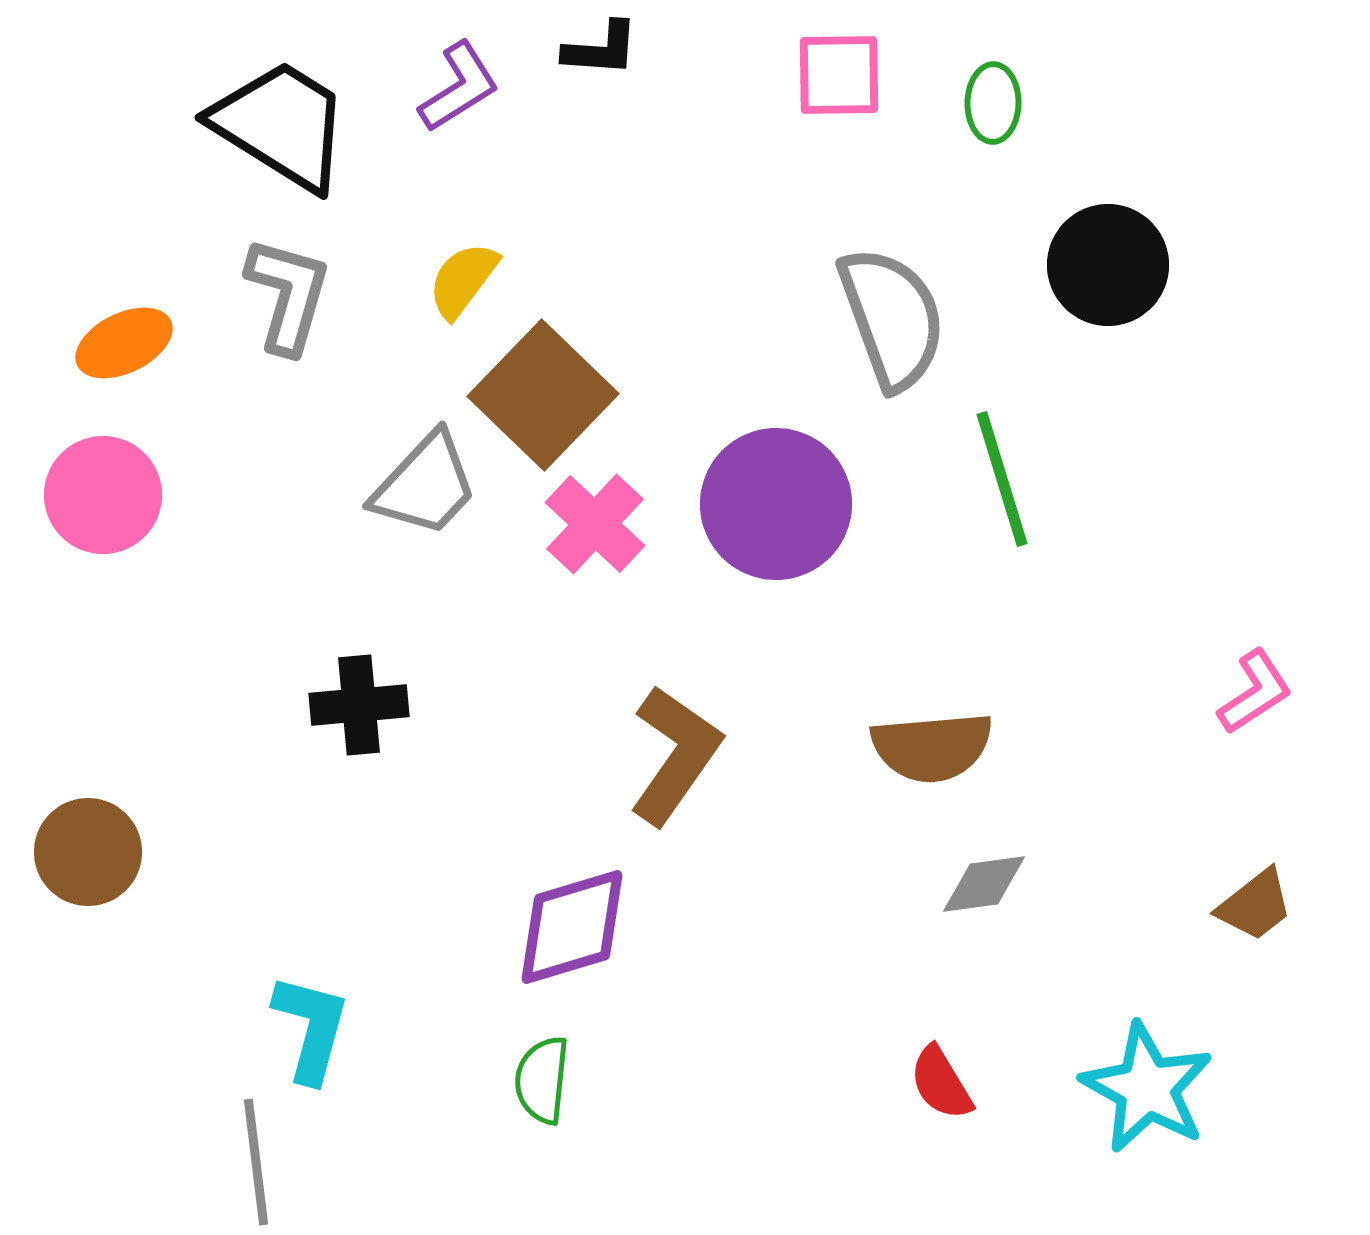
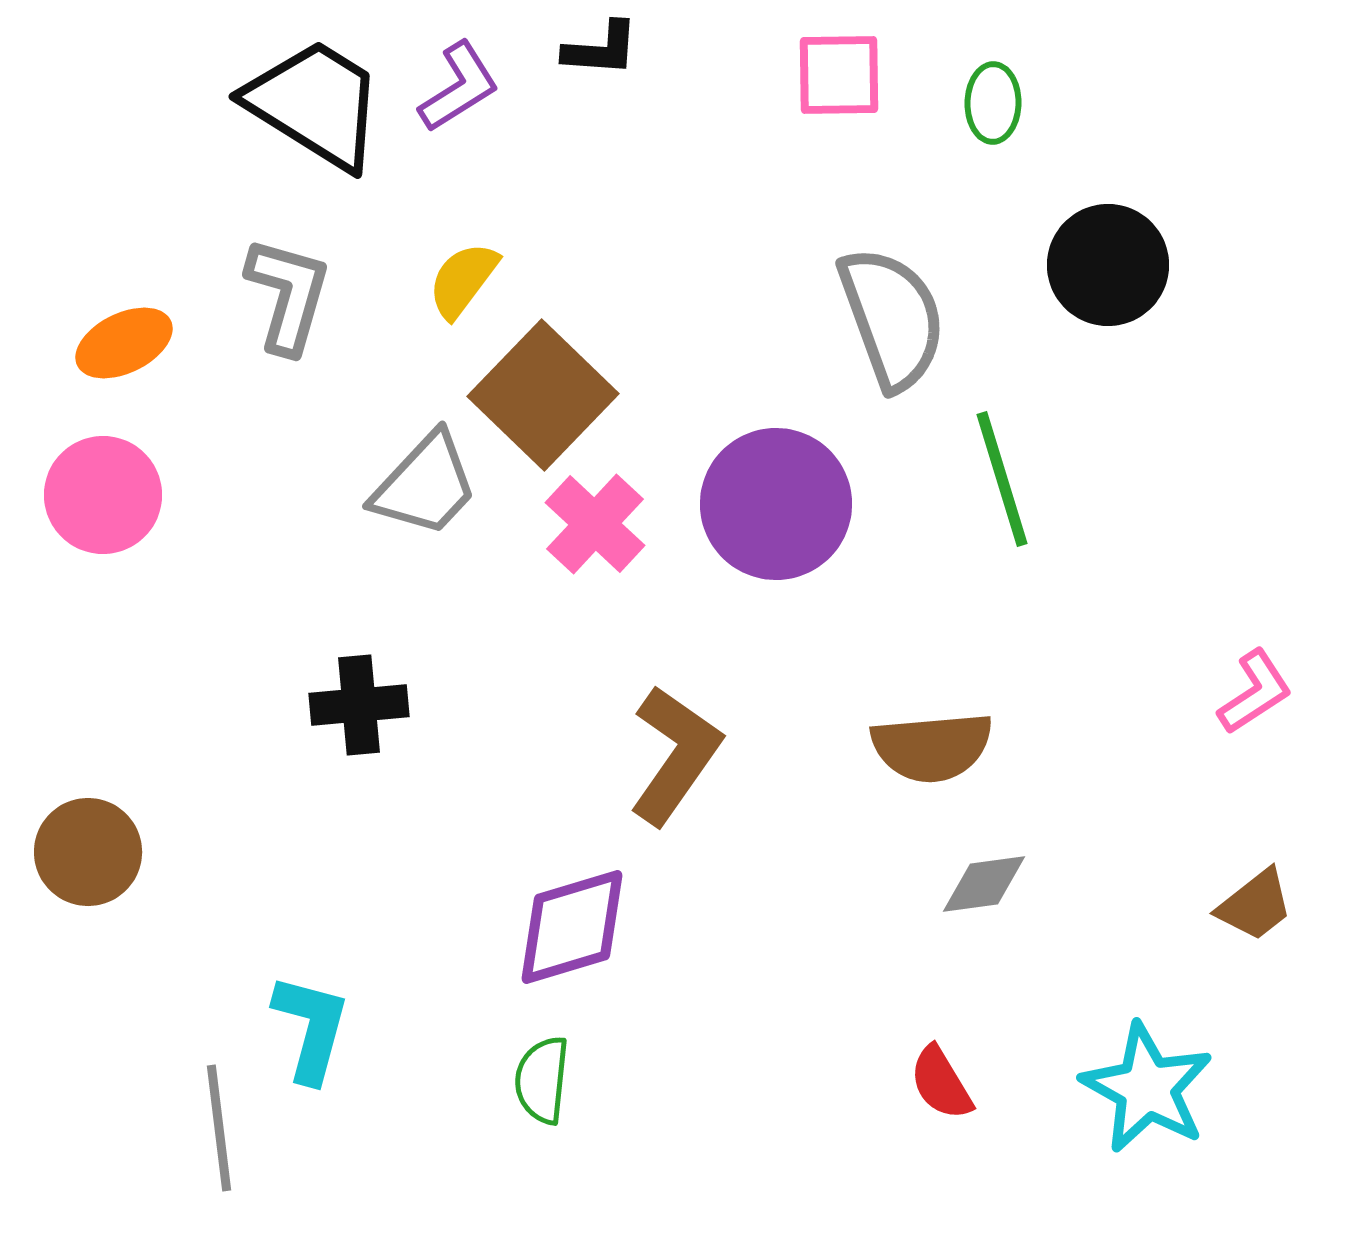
black trapezoid: moved 34 px right, 21 px up
gray line: moved 37 px left, 34 px up
